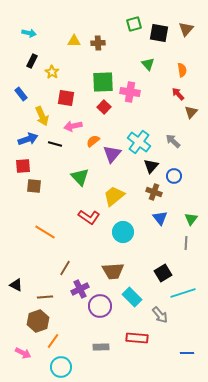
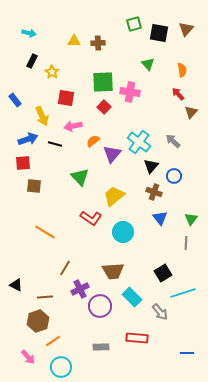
blue rectangle at (21, 94): moved 6 px left, 6 px down
red square at (23, 166): moved 3 px up
red L-shape at (89, 217): moved 2 px right, 1 px down
gray arrow at (160, 315): moved 3 px up
orange line at (53, 341): rotated 21 degrees clockwise
pink arrow at (23, 353): moved 5 px right, 4 px down; rotated 21 degrees clockwise
